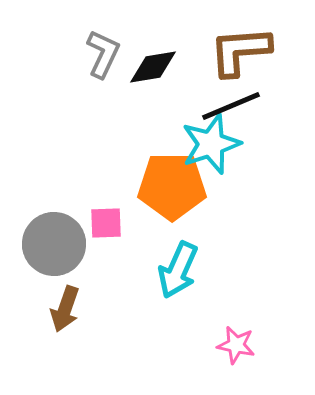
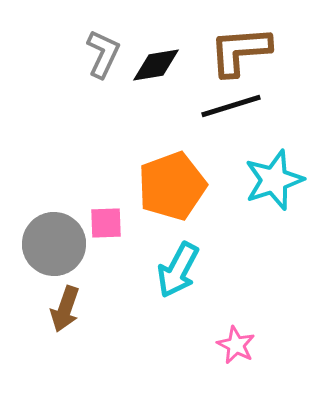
black diamond: moved 3 px right, 2 px up
black line: rotated 6 degrees clockwise
cyan star: moved 63 px right, 36 px down
orange pentagon: rotated 20 degrees counterclockwise
cyan arrow: rotated 4 degrees clockwise
pink star: rotated 15 degrees clockwise
